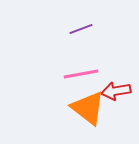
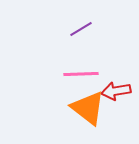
purple line: rotated 10 degrees counterclockwise
pink line: rotated 8 degrees clockwise
